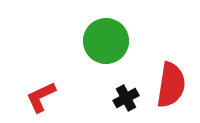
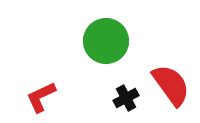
red semicircle: rotated 45 degrees counterclockwise
